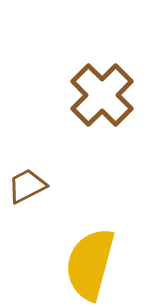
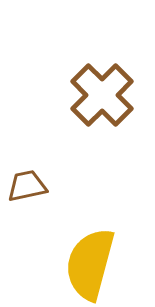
brown trapezoid: rotated 15 degrees clockwise
